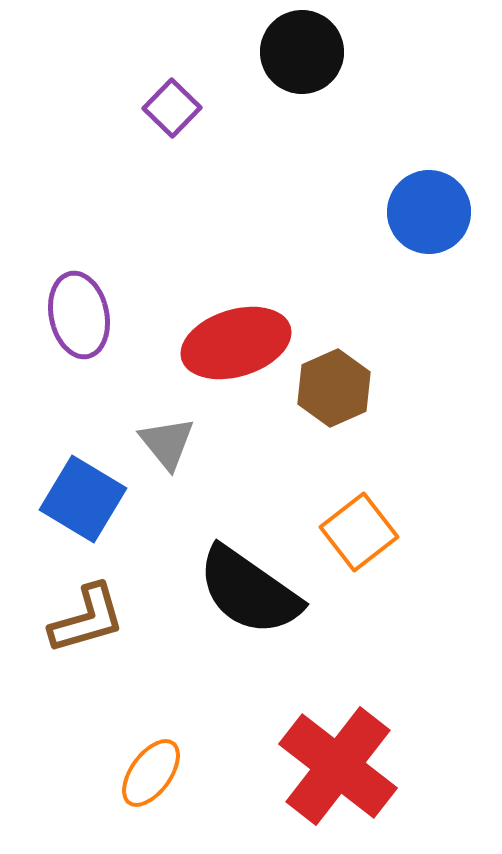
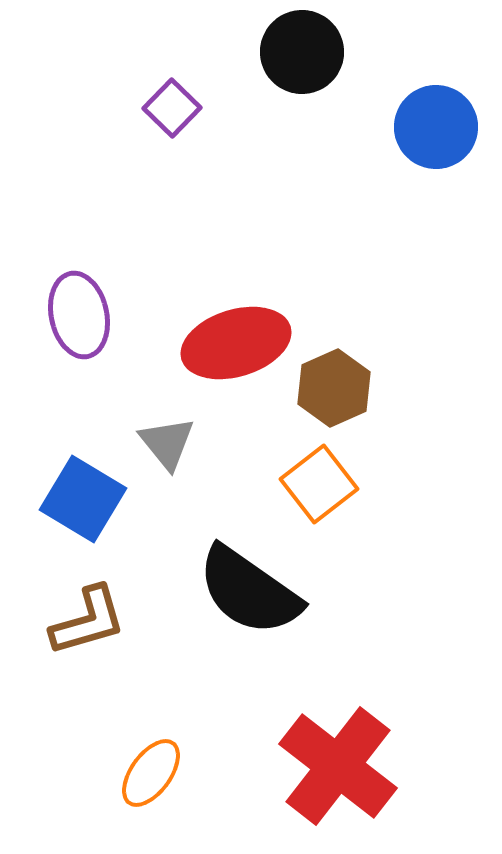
blue circle: moved 7 px right, 85 px up
orange square: moved 40 px left, 48 px up
brown L-shape: moved 1 px right, 2 px down
